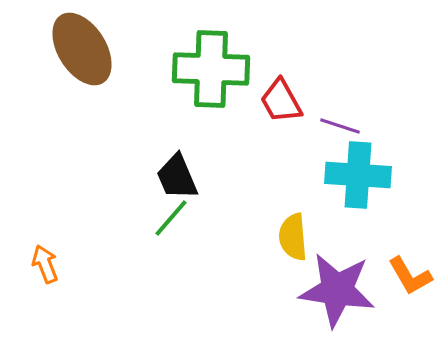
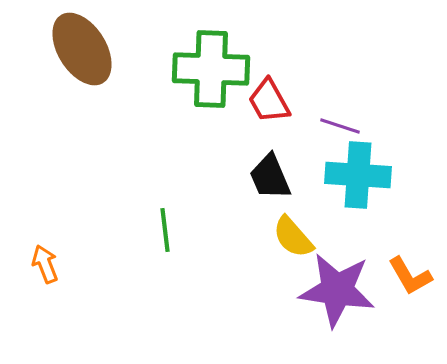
red trapezoid: moved 12 px left
black trapezoid: moved 93 px right
green line: moved 6 px left, 12 px down; rotated 48 degrees counterclockwise
yellow semicircle: rotated 36 degrees counterclockwise
